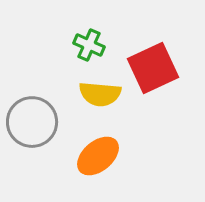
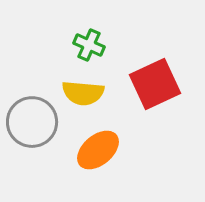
red square: moved 2 px right, 16 px down
yellow semicircle: moved 17 px left, 1 px up
orange ellipse: moved 6 px up
